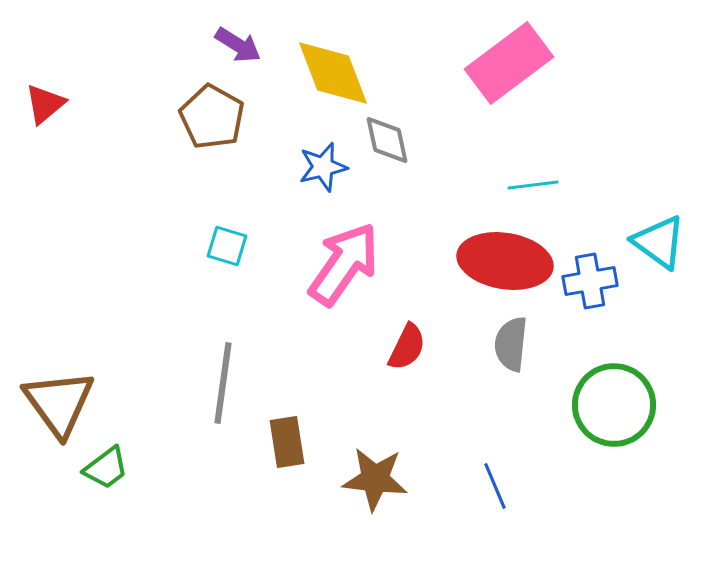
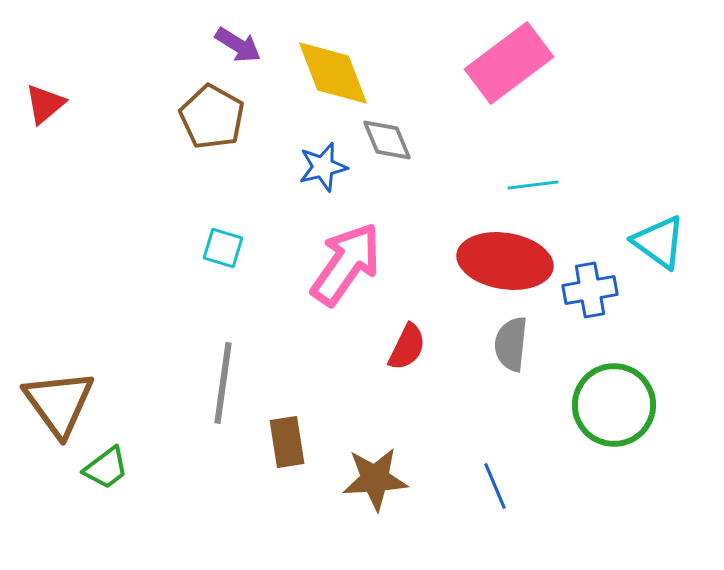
gray diamond: rotated 10 degrees counterclockwise
cyan square: moved 4 px left, 2 px down
pink arrow: moved 2 px right
blue cross: moved 9 px down
brown star: rotated 10 degrees counterclockwise
